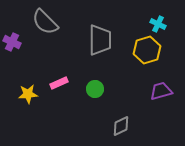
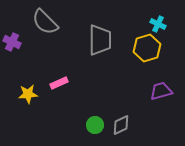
yellow hexagon: moved 2 px up
green circle: moved 36 px down
gray diamond: moved 1 px up
